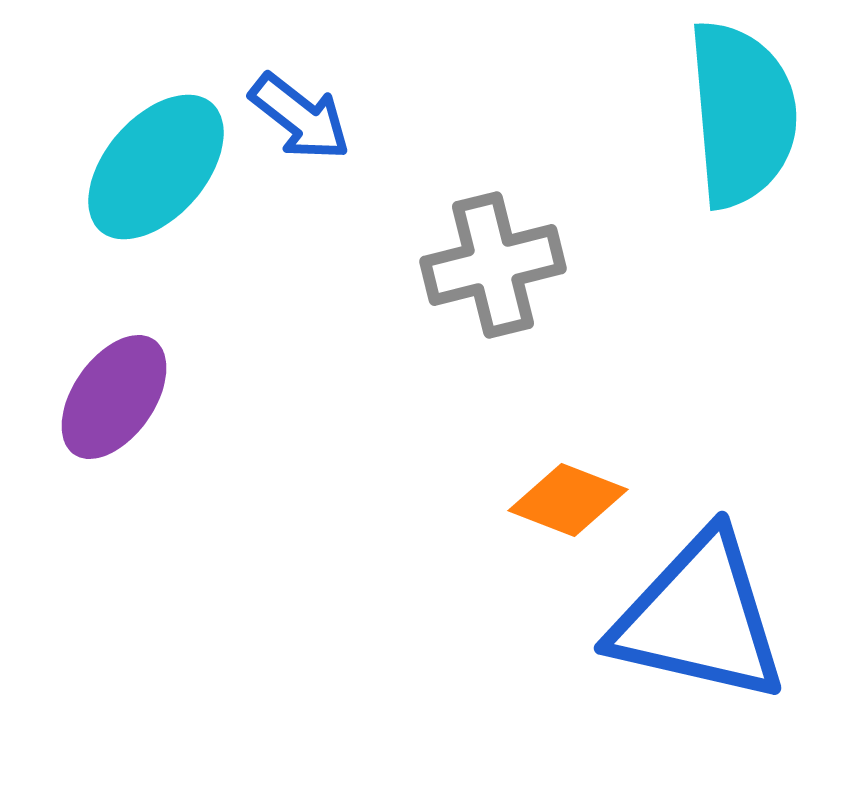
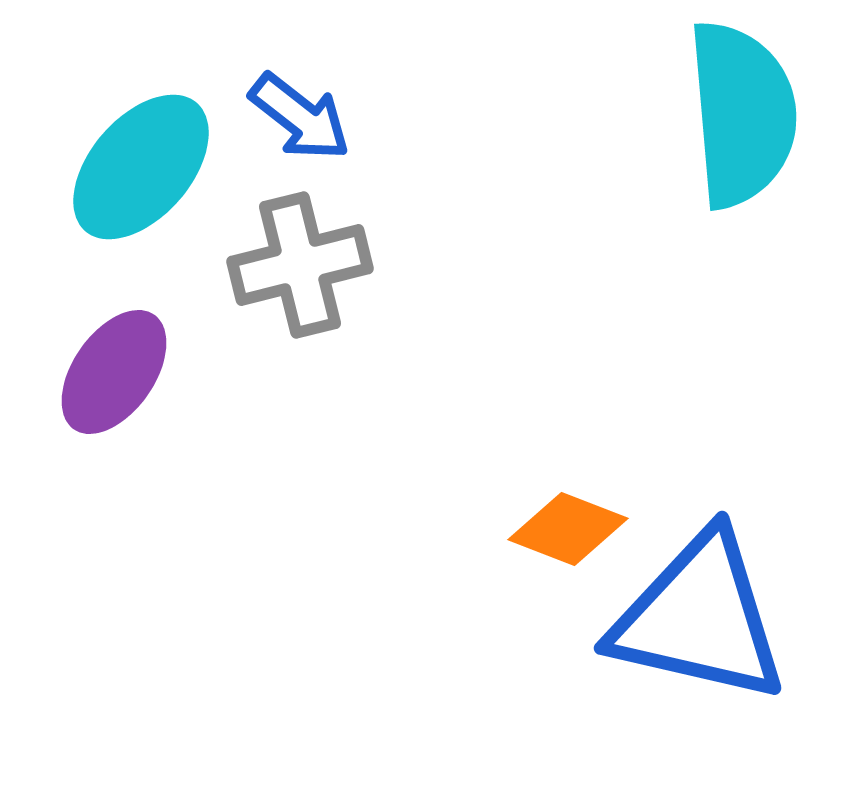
cyan ellipse: moved 15 px left
gray cross: moved 193 px left
purple ellipse: moved 25 px up
orange diamond: moved 29 px down
